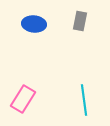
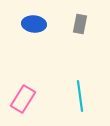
gray rectangle: moved 3 px down
cyan line: moved 4 px left, 4 px up
